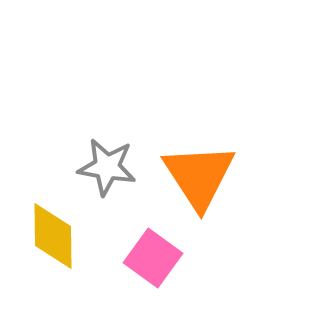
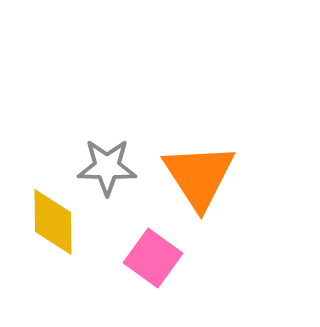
gray star: rotated 8 degrees counterclockwise
yellow diamond: moved 14 px up
